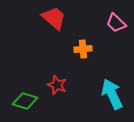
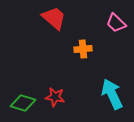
red star: moved 2 px left, 12 px down; rotated 12 degrees counterclockwise
green diamond: moved 2 px left, 2 px down
